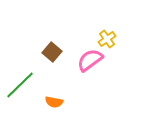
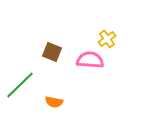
brown square: rotated 18 degrees counterclockwise
pink semicircle: rotated 40 degrees clockwise
